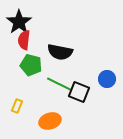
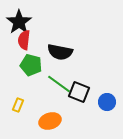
blue circle: moved 23 px down
green line: rotated 10 degrees clockwise
yellow rectangle: moved 1 px right, 1 px up
